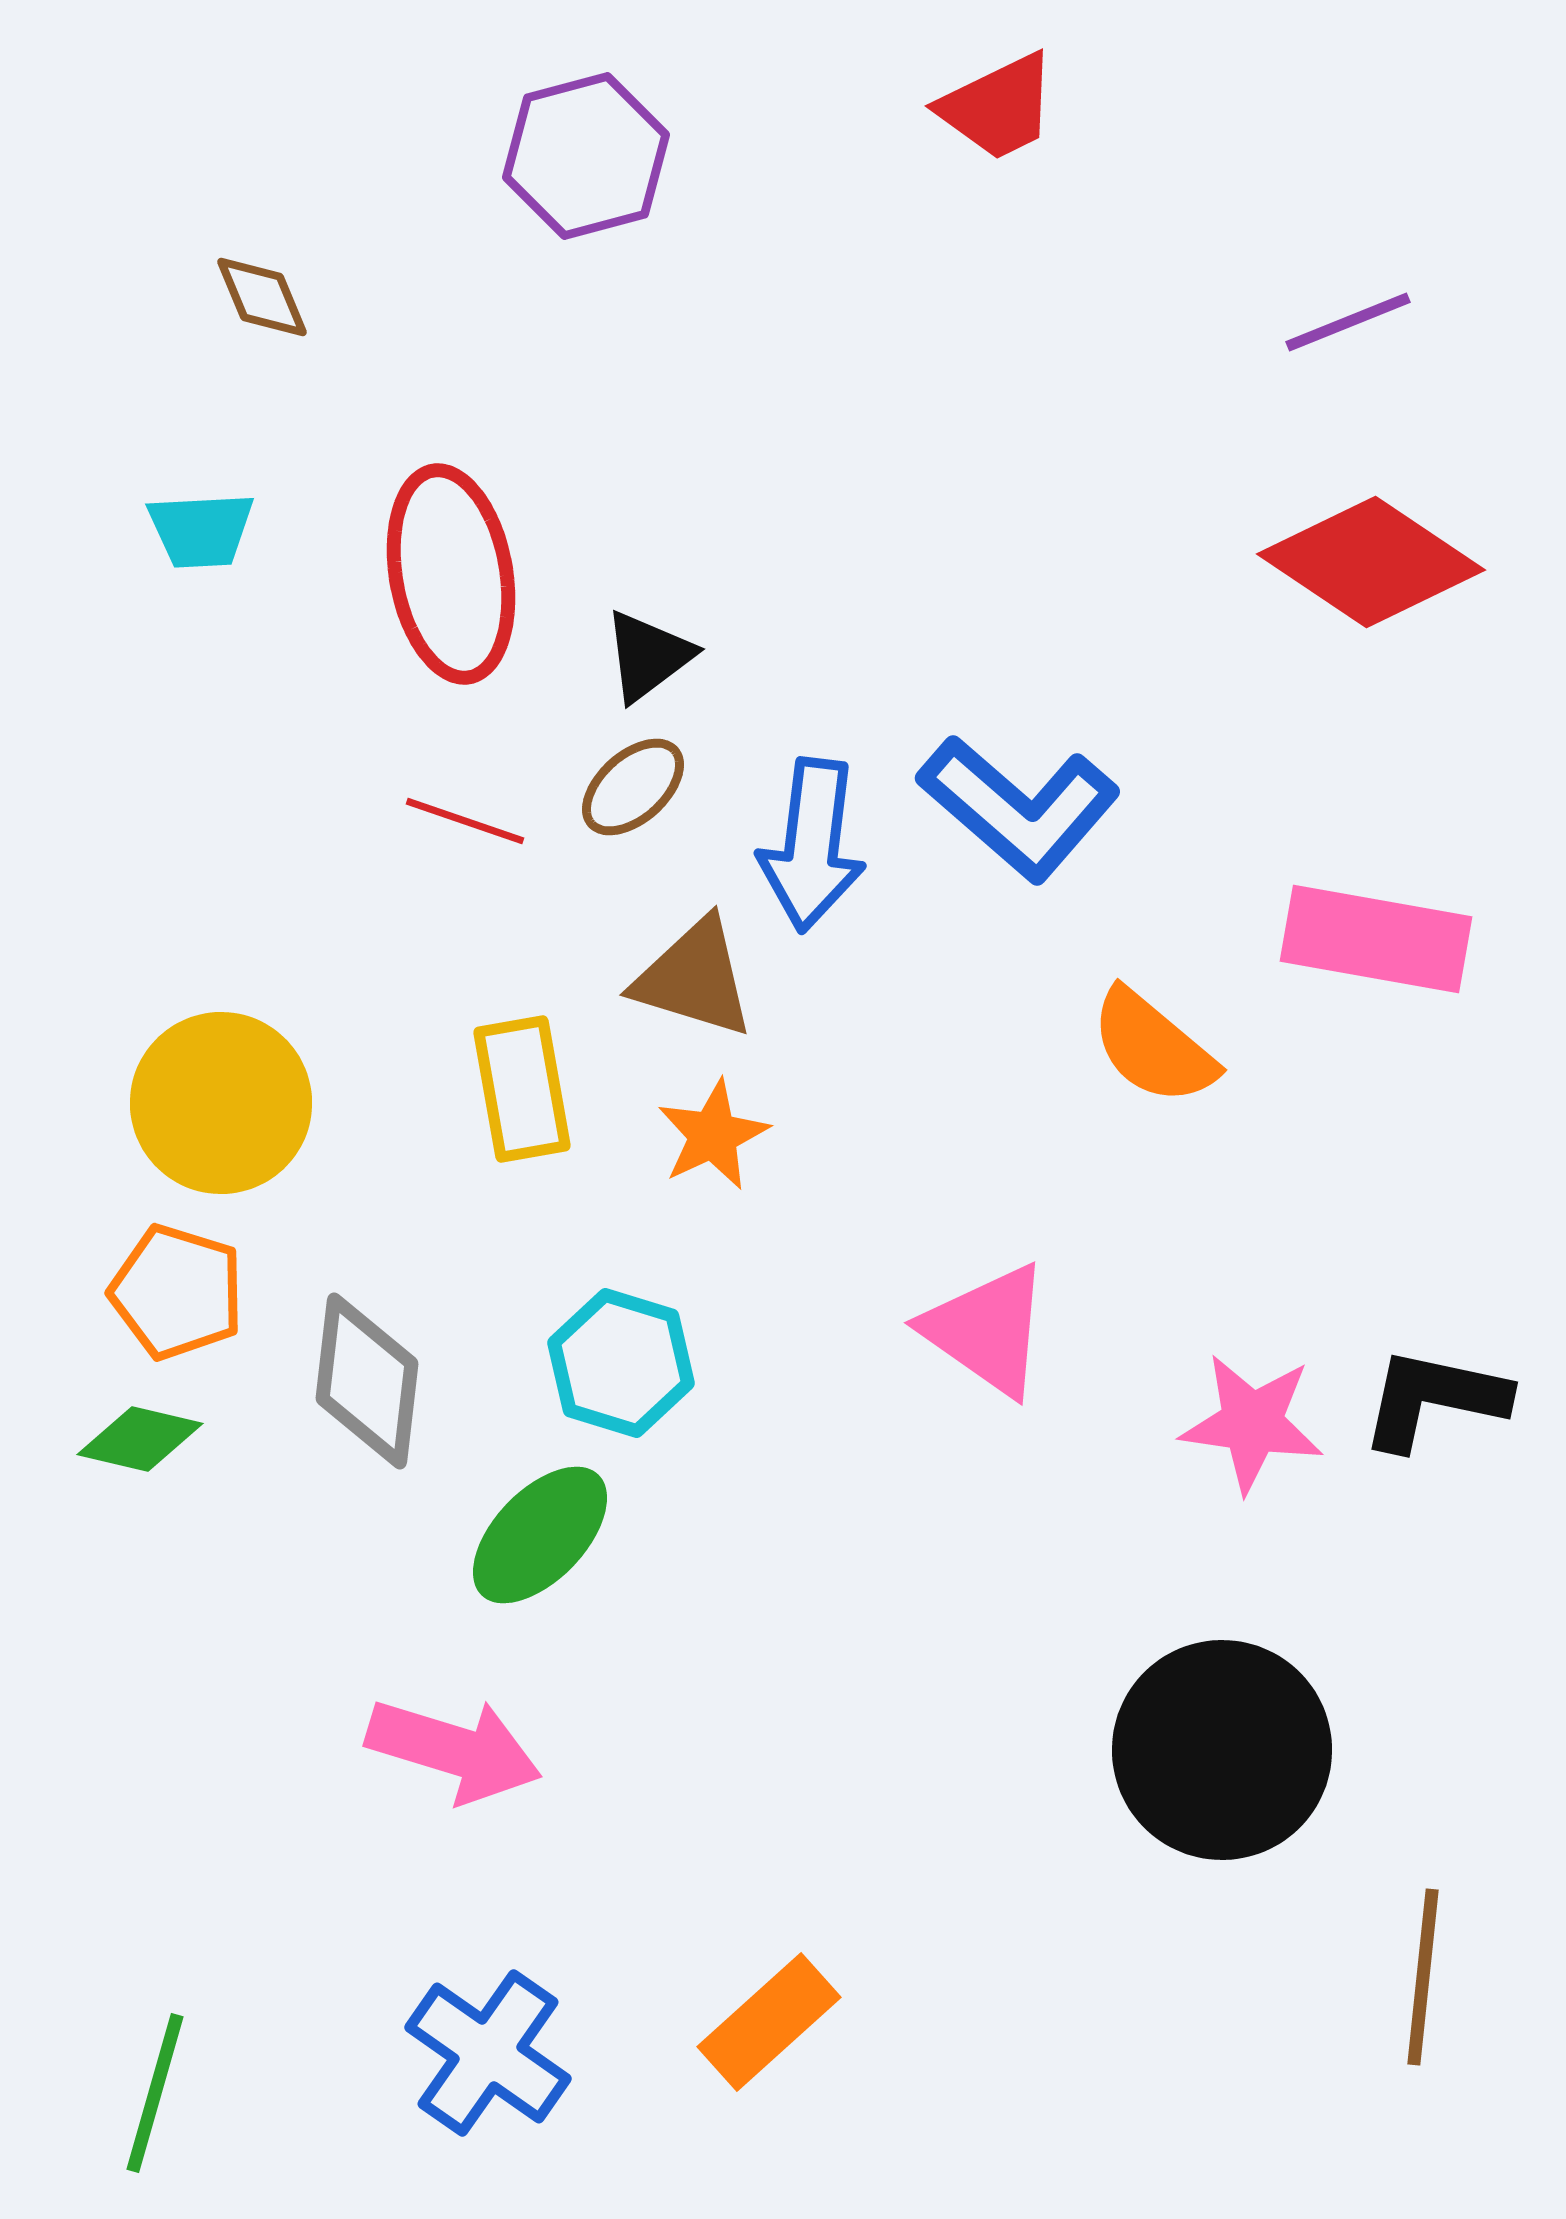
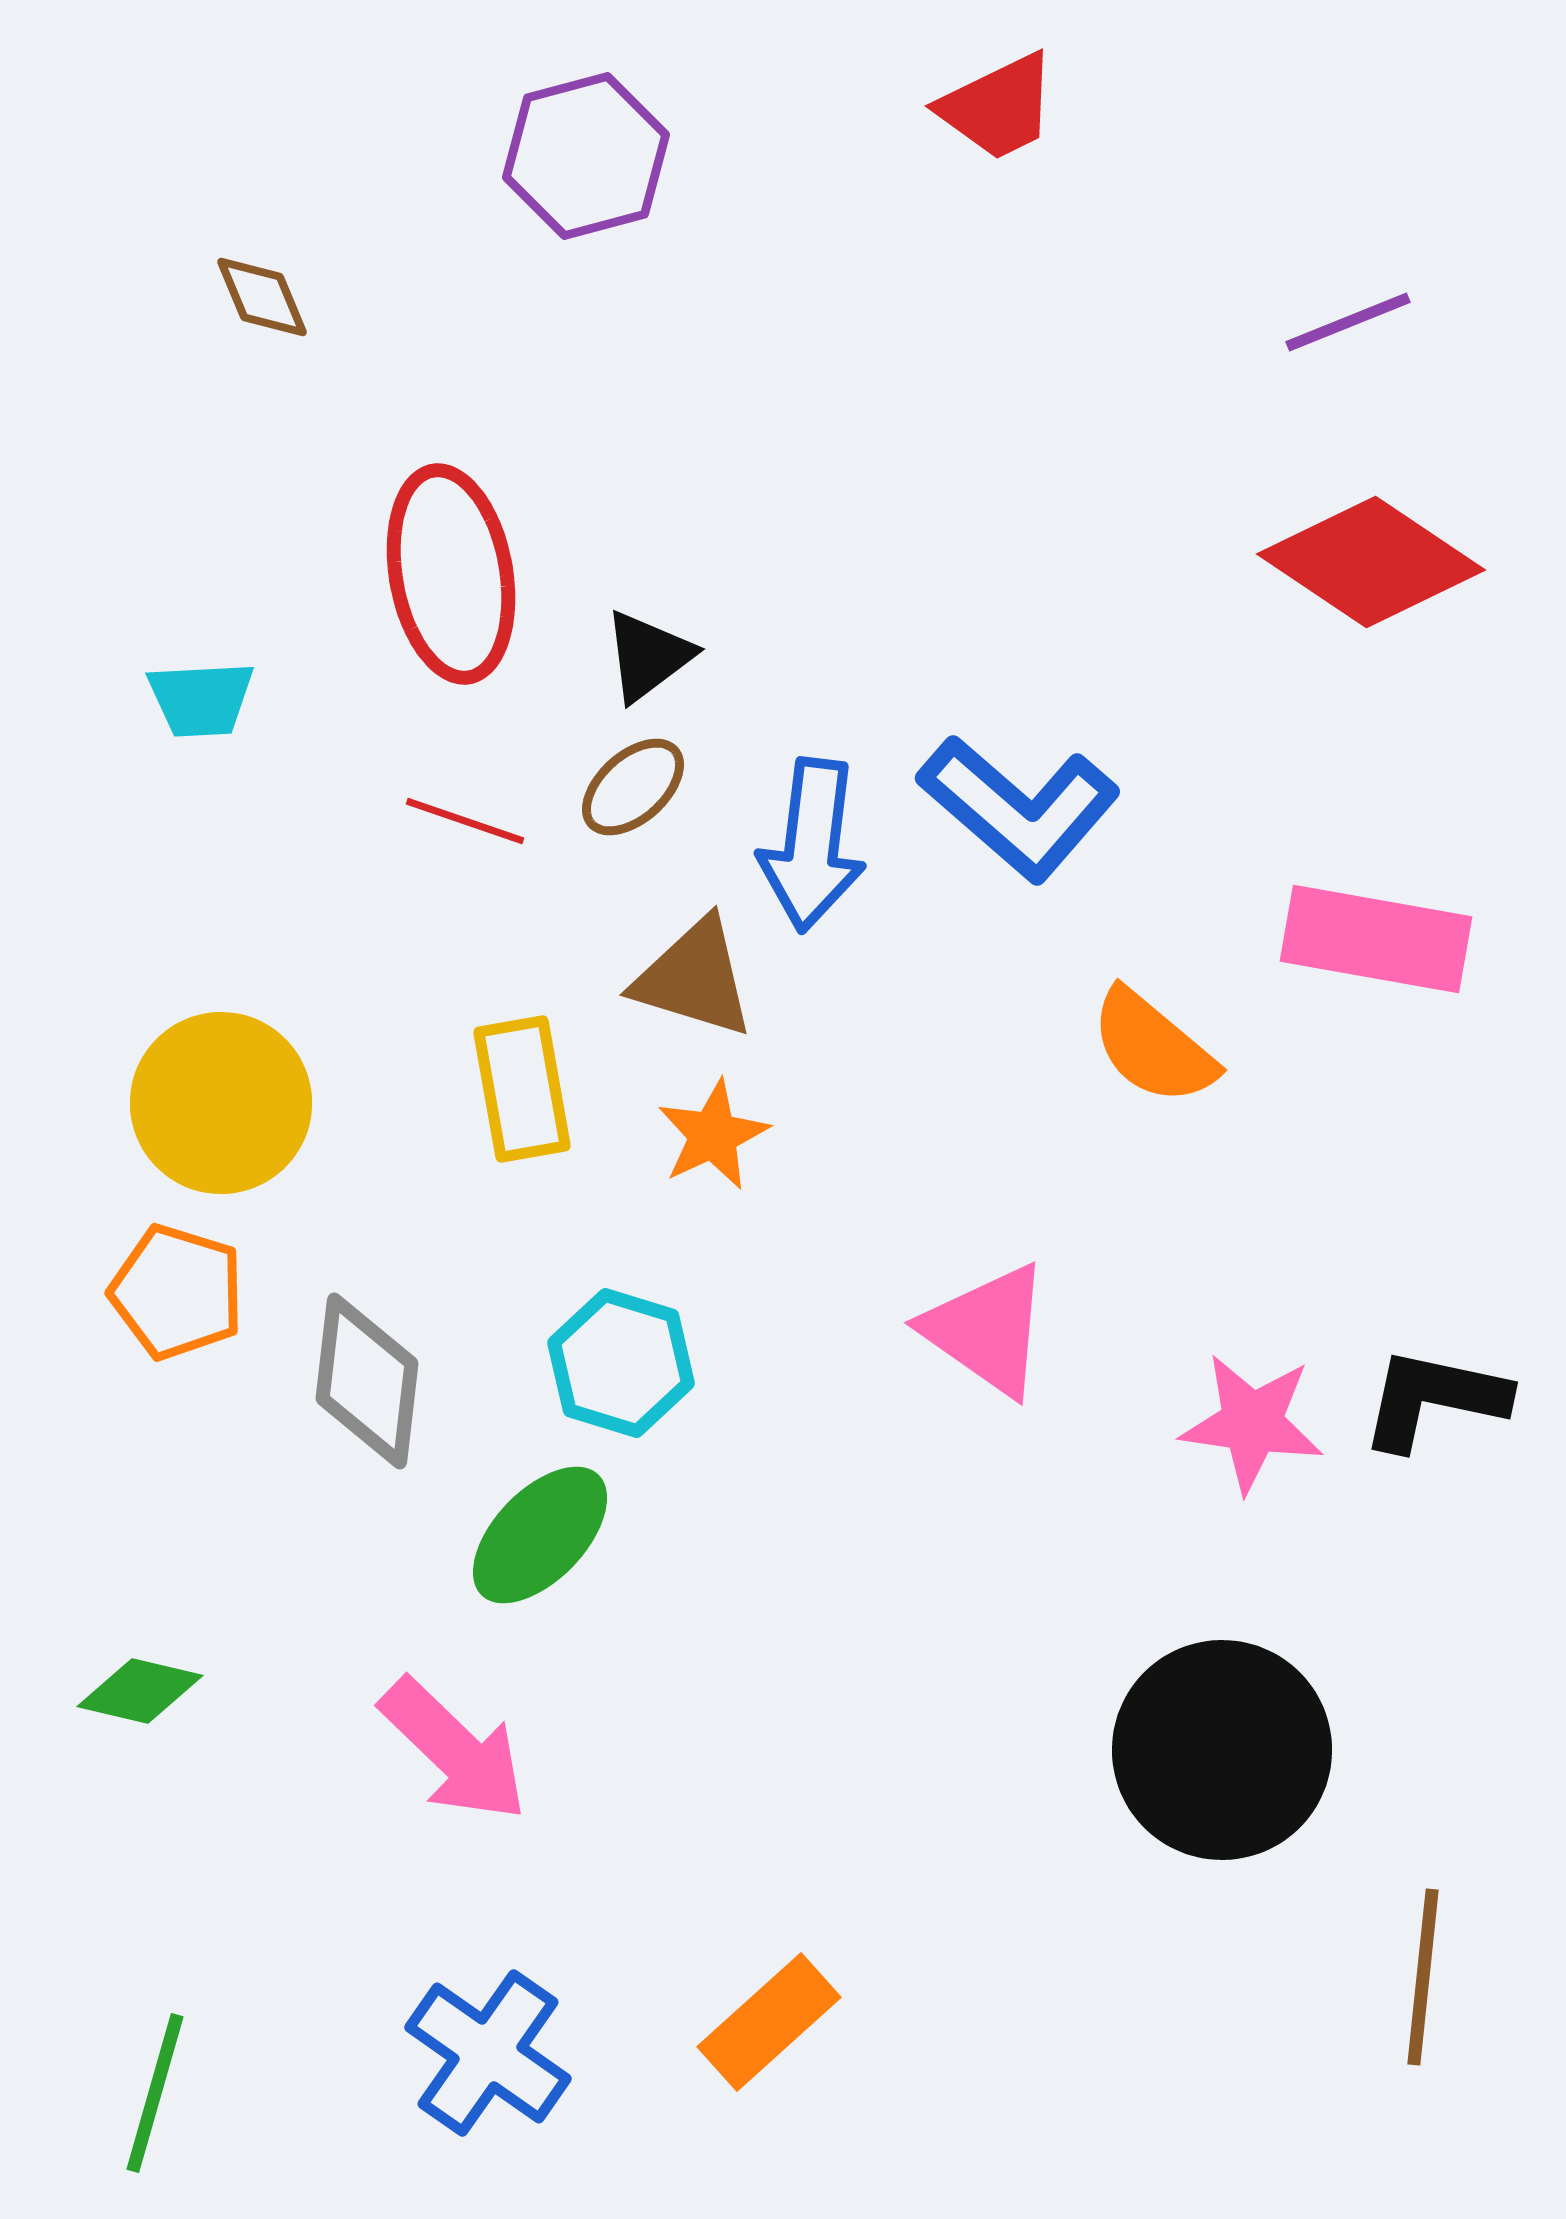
cyan trapezoid: moved 169 px down
green diamond: moved 252 px down
pink arrow: rotated 27 degrees clockwise
